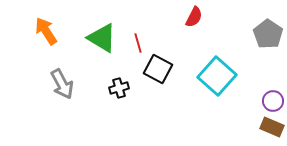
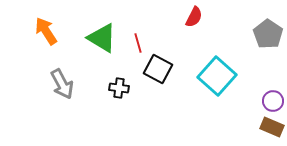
black cross: rotated 24 degrees clockwise
